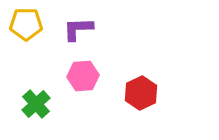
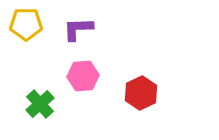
green cross: moved 4 px right
